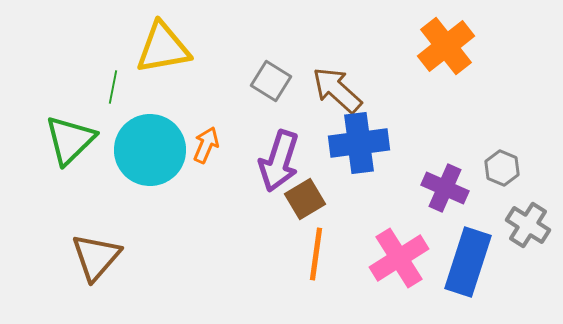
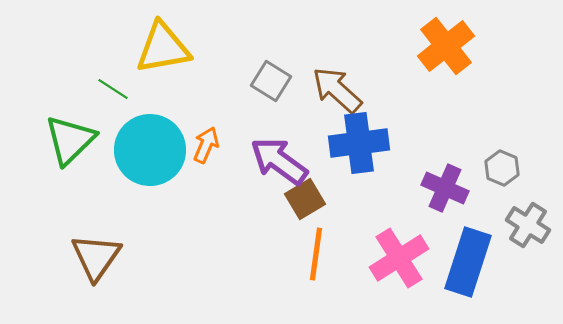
green line: moved 2 px down; rotated 68 degrees counterclockwise
purple arrow: rotated 108 degrees clockwise
brown triangle: rotated 6 degrees counterclockwise
